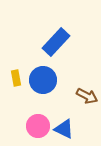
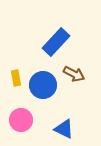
blue circle: moved 5 px down
brown arrow: moved 13 px left, 22 px up
pink circle: moved 17 px left, 6 px up
